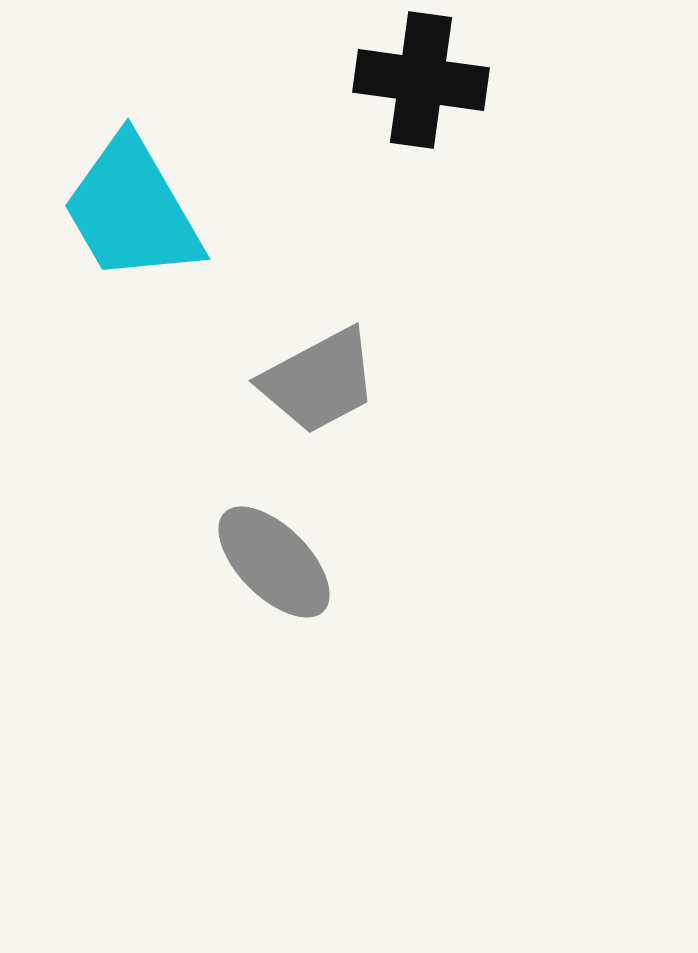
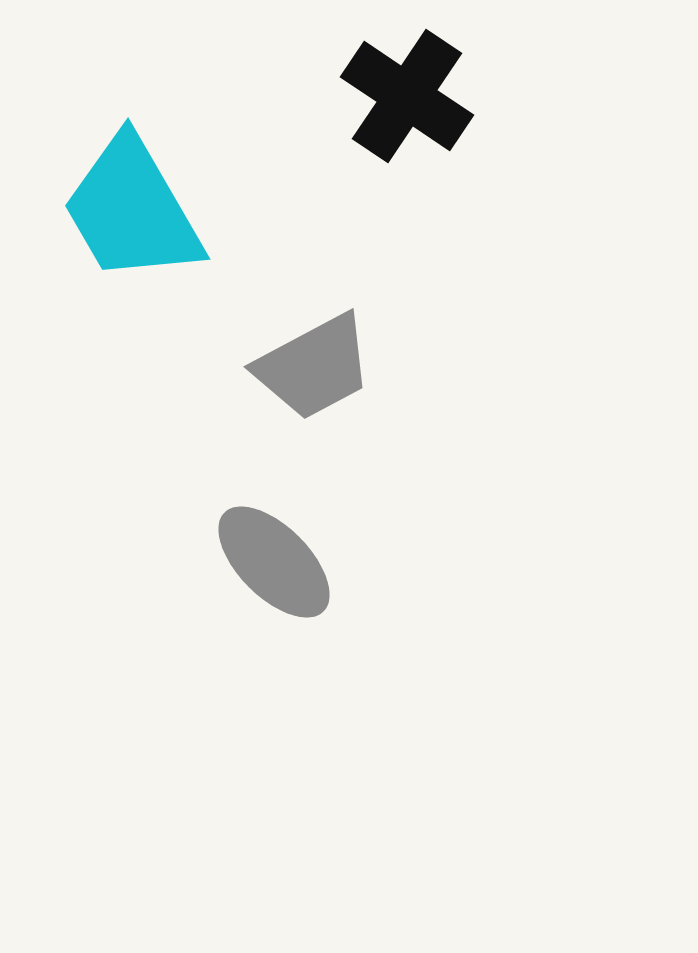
black cross: moved 14 px left, 16 px down; rotated 26 degrees clockwise
gray trapezoid: moved 5 px left, 14 px up
